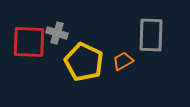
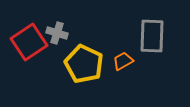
gray rectangle: moved 1 px right, 1 px down
red square: rotated 36 degrees counterclockwise
yellow pentagon: moved 2 px down
